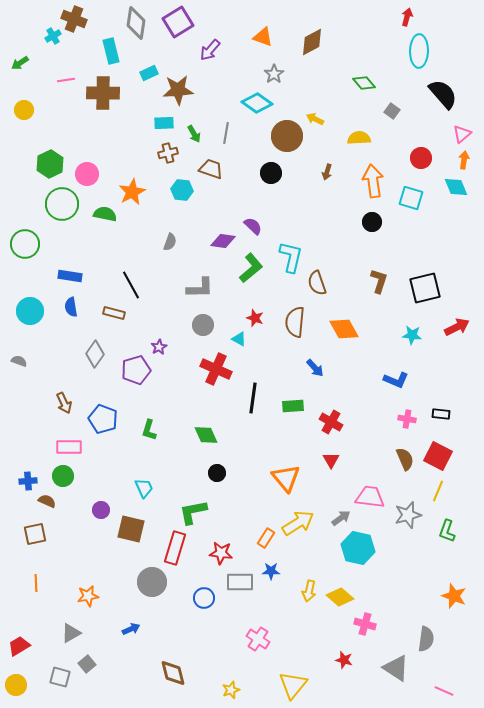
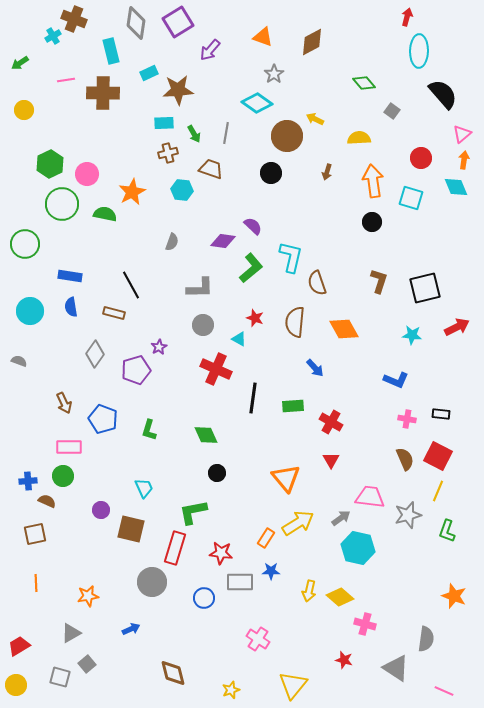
gray semicircle at (170, 242): moved 2 px right
